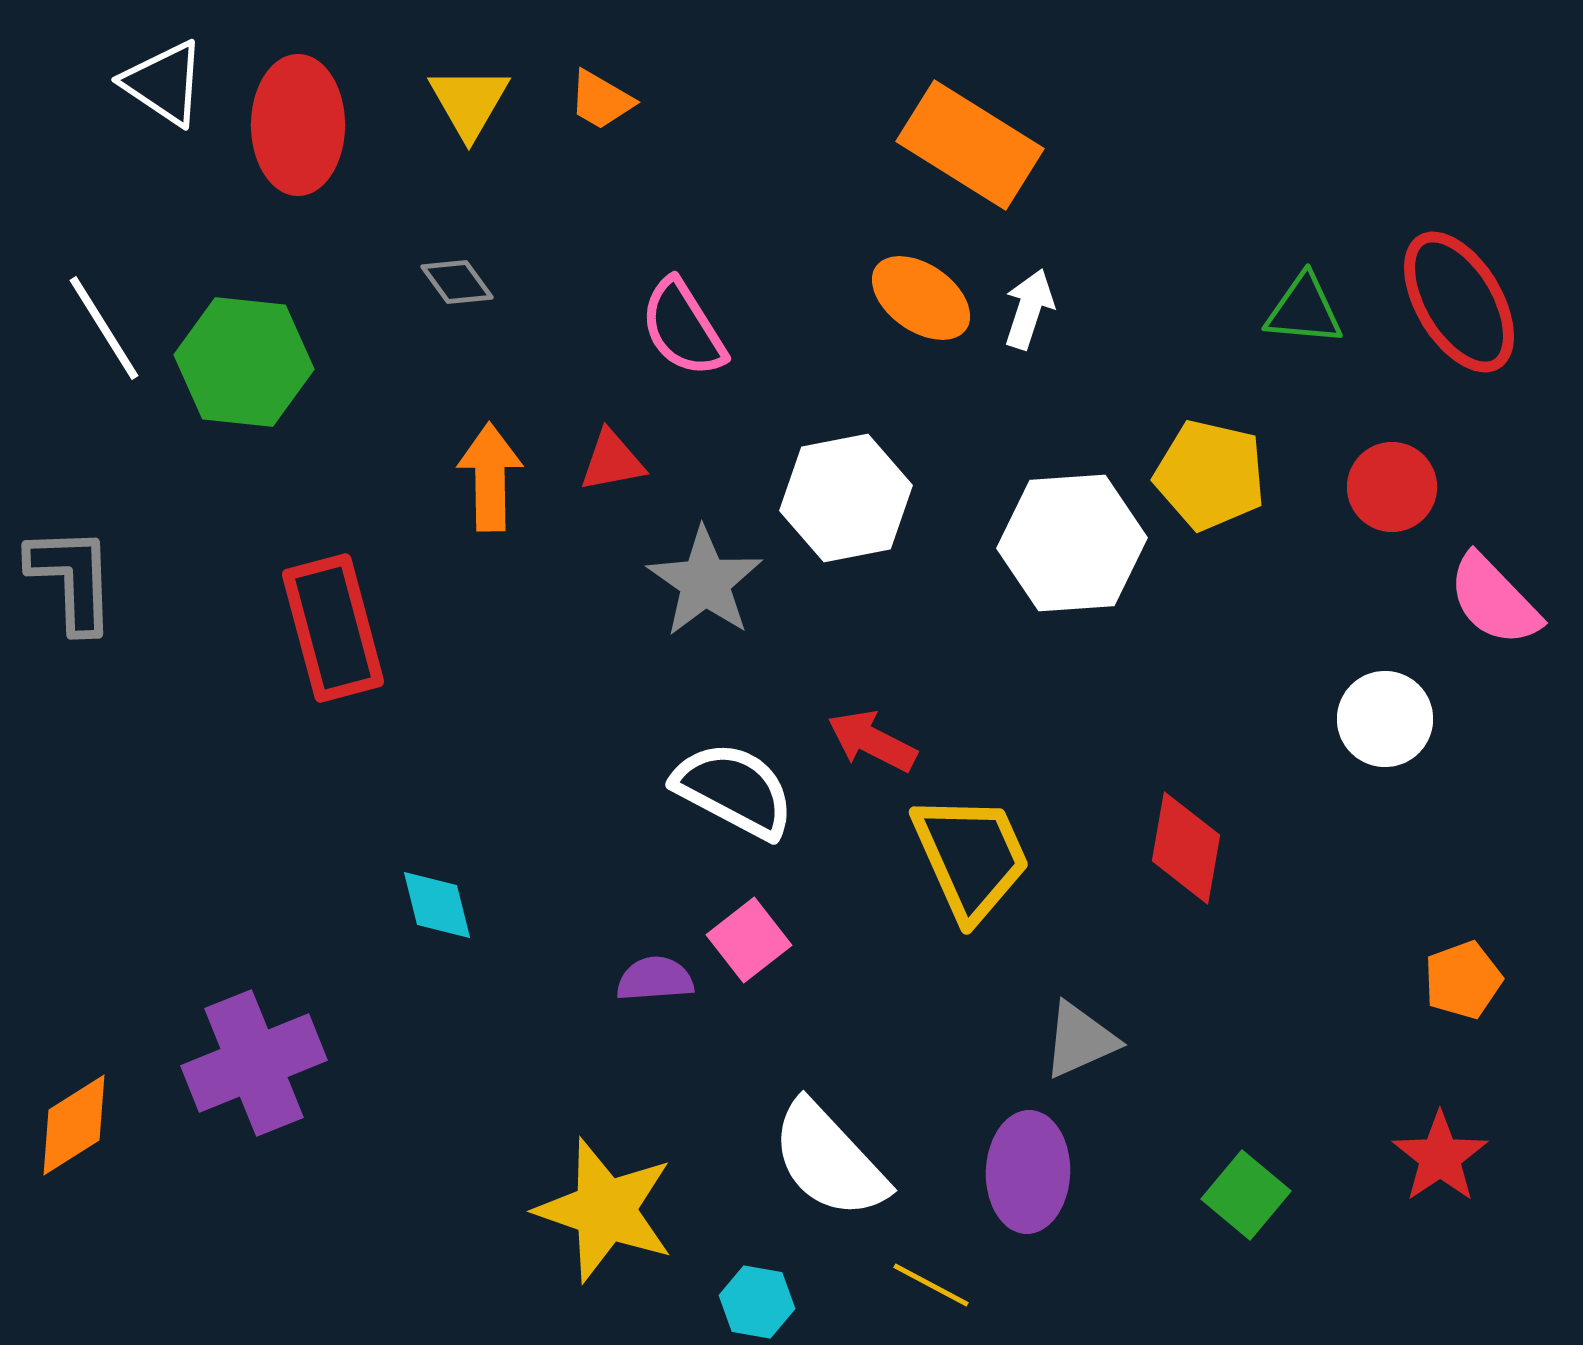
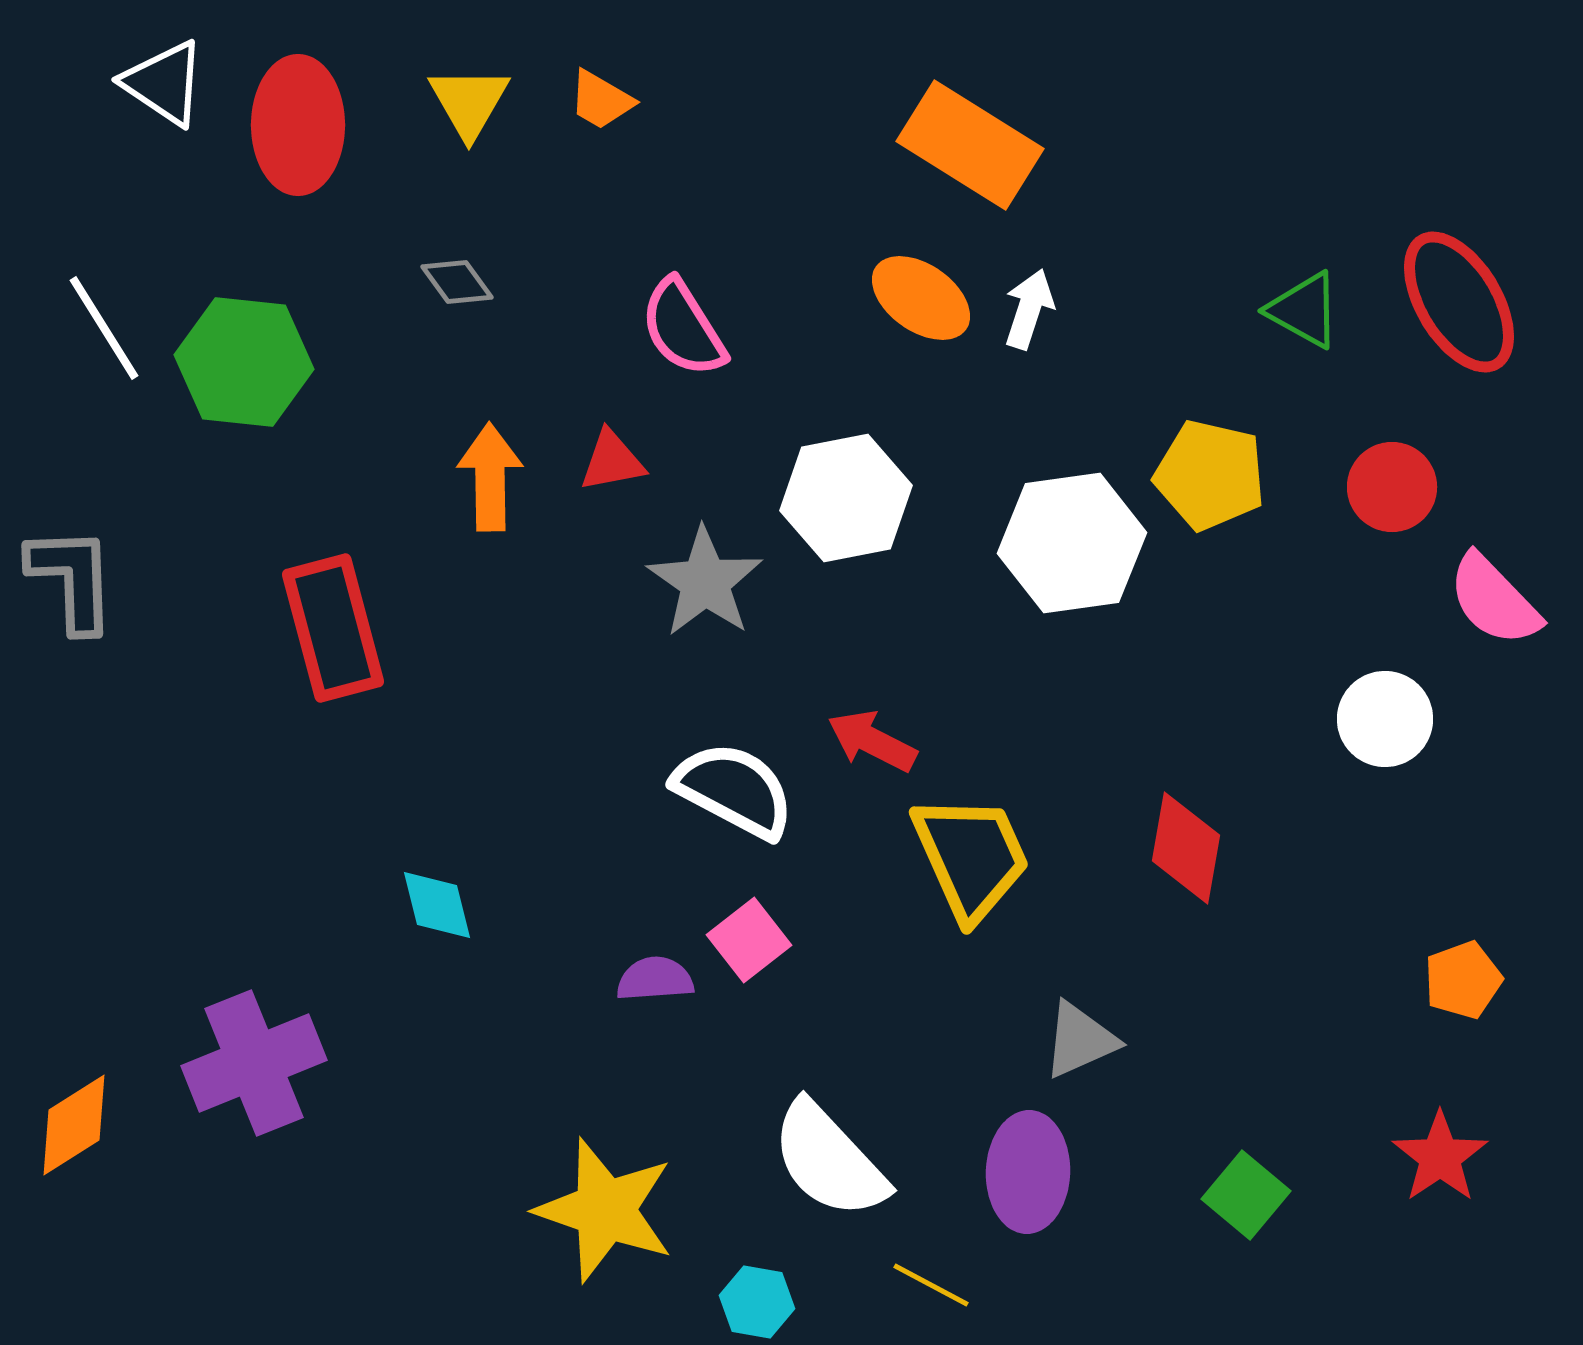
green triangle at (1304, 310): rotated 24 degrees clockwise
white hexagon at (1072, 543): rotated 4 degrees counterclockwise
